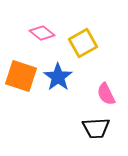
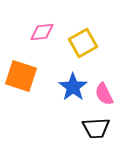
pink diamond: moved 1 px up; rotated 45 degrees counterclockwise
blue star: moved 15 px right, 10 px down
pink semicircle: moved 2 px left
